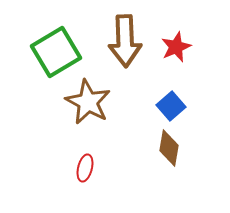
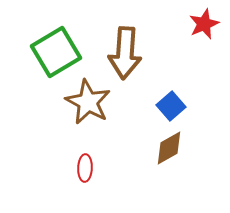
brown arrow: moved 12 px down; rotated 6 degrees clockwise
red star: moved 28 px right, 23 px up
brown diamond: rotated 51 degrees clockwise
red ellipse: rotated 12 degrees counterclockwise
